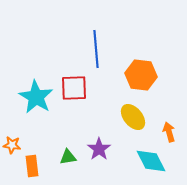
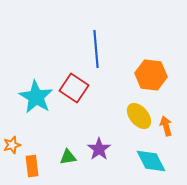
orange hexagon: moved 10 px right
red square: rotated 36 degrees clockwise
yellow ellipse: moved 6 px right, 1 px up
orange arrow: moved 3 px left, 6 px up
orange star: rotated 24 degrees counterclockwise
